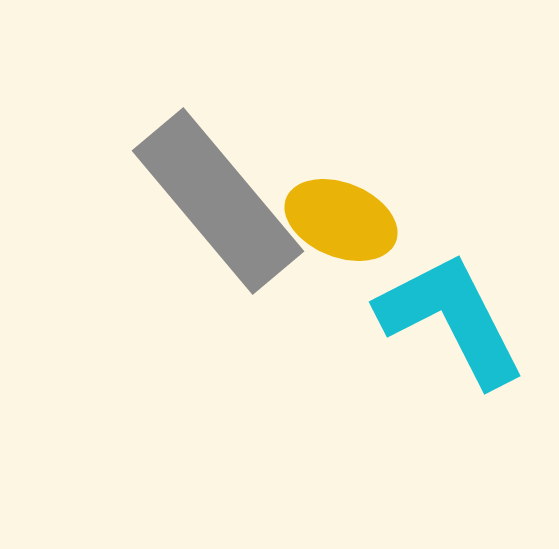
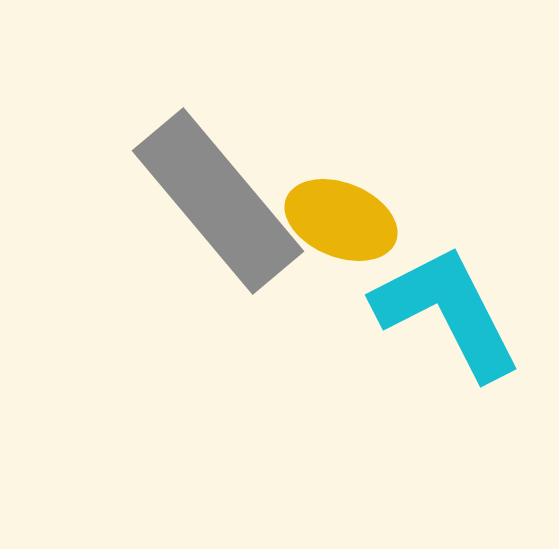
cyan L-shape: moved 4 px left, 7 px up
